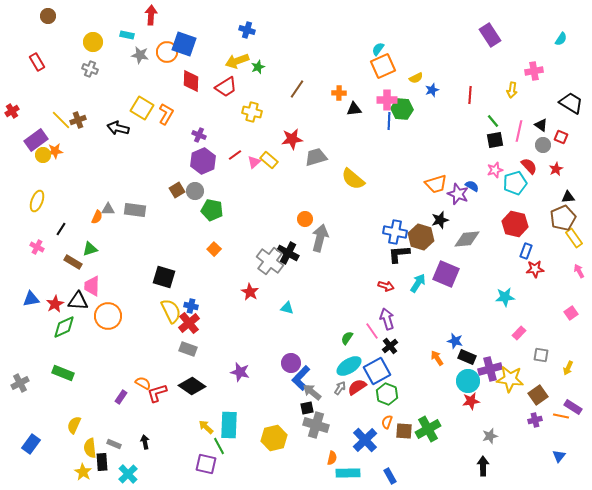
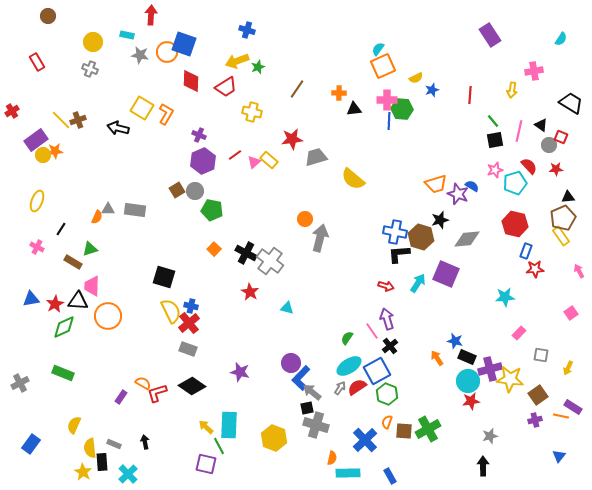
gray circle at (543, 145): moved 6 px right
red star at (556, 169): rotated 24 degrees clockwise
yellow rectangle at (574, 238): moved 13 px left, 2 px up
black cross at (288, 253): moved 42 px left
yellow hexagon at (274, 438): rotated 25 degrees counterclockwise
